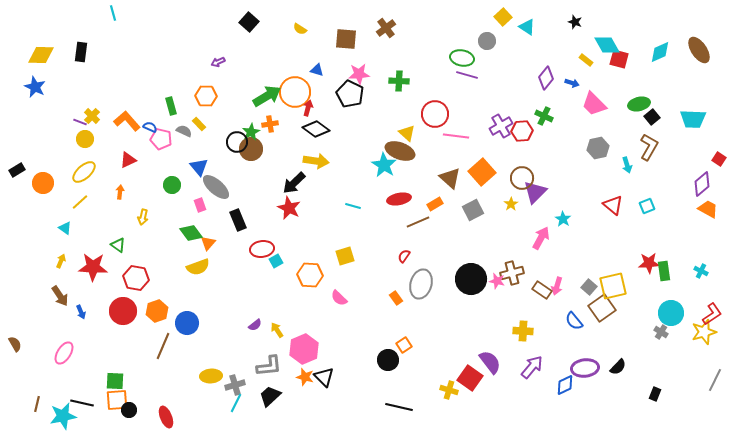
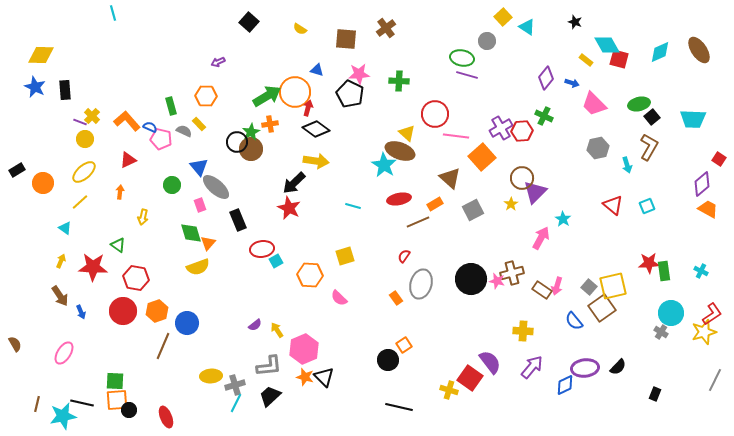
black rectangle at (81, 52): moved 16 px left, 38 px down; rotated 12 degrees counterclockwise
purple cross at (501, 126): moved 2 px down
orange square at (482, 172): moved 15 px up
green diamond at (191, 233): rotated 20 degrees clockwise
